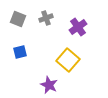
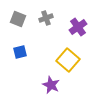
purple star: moved 2 px right
